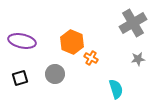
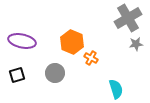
gray cross: moved 5 px left, 5 px up
gray star: moved 2 px left, 15 px up
gray circle: moved 1 px up
black square: moved 3 px left, 3 px up
